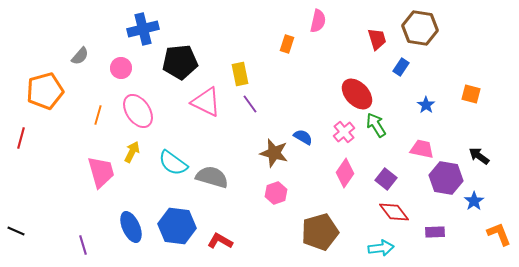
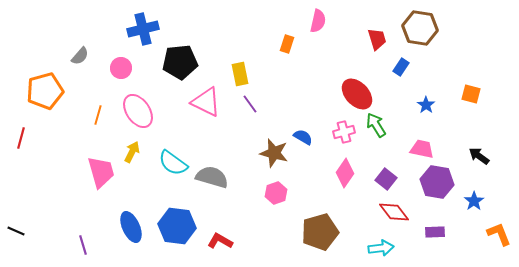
pink cross at (344, 132): rotated 25 degrees clockwise
purple hexagon at (446, 178): moved 9 px left, 4 px down
